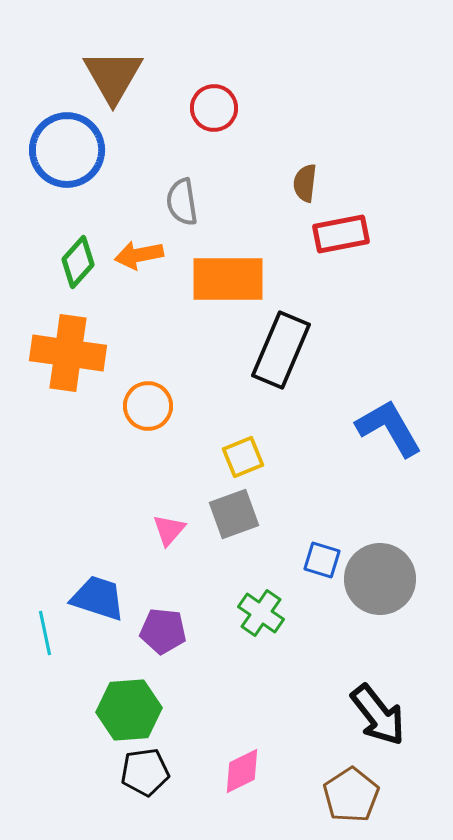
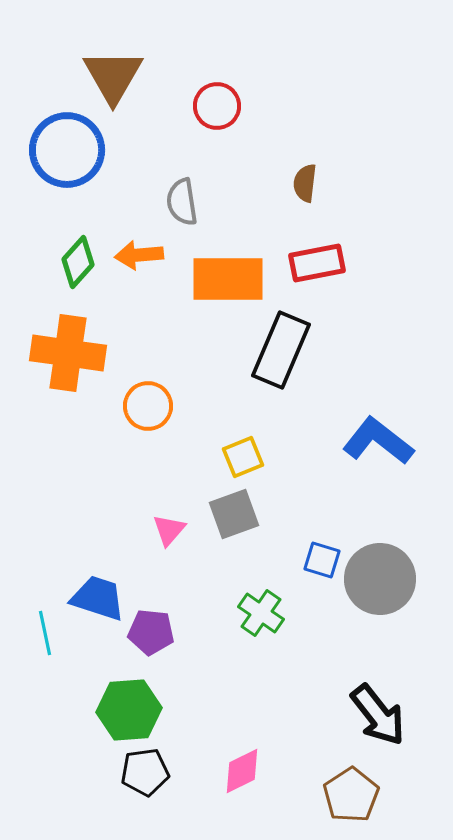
red circle: moved 3 px right, 2 px up
red rectangle: moved 24 px left, 29 px down
orange arrow: rotated 6 degrees clockwise
blue L-shape: moved 11 px left, 13 px down; rotated 22 degrees counterclockwise
purple pentagon: moved 12 px left, 1 px down
